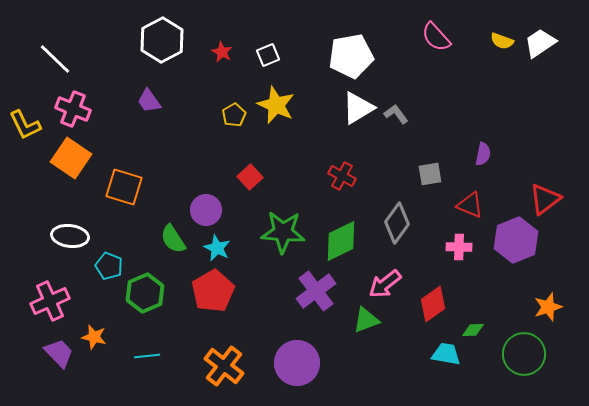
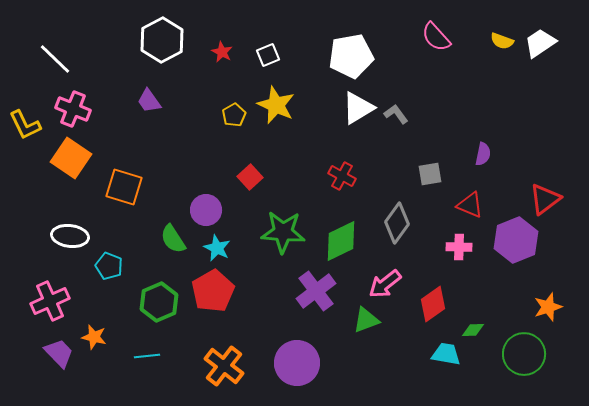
green hexagon at (145, 293): moved 14 px right, 9 px down
